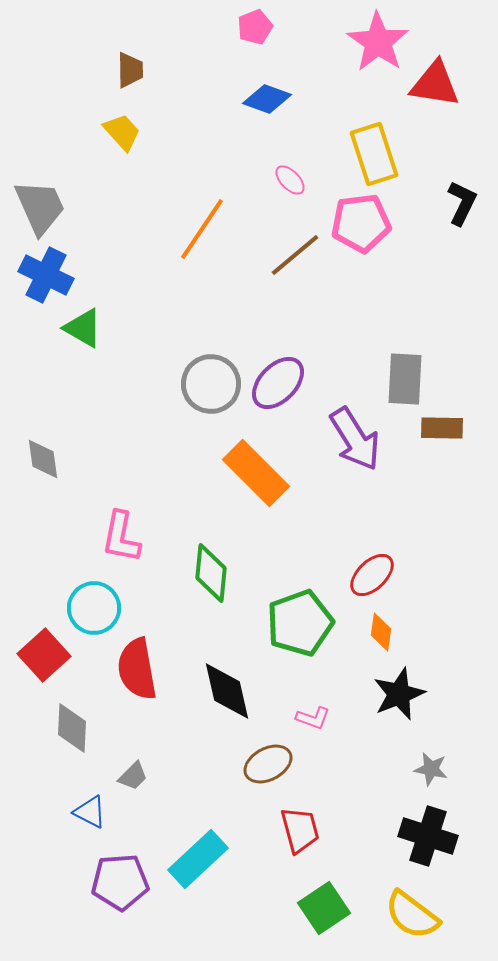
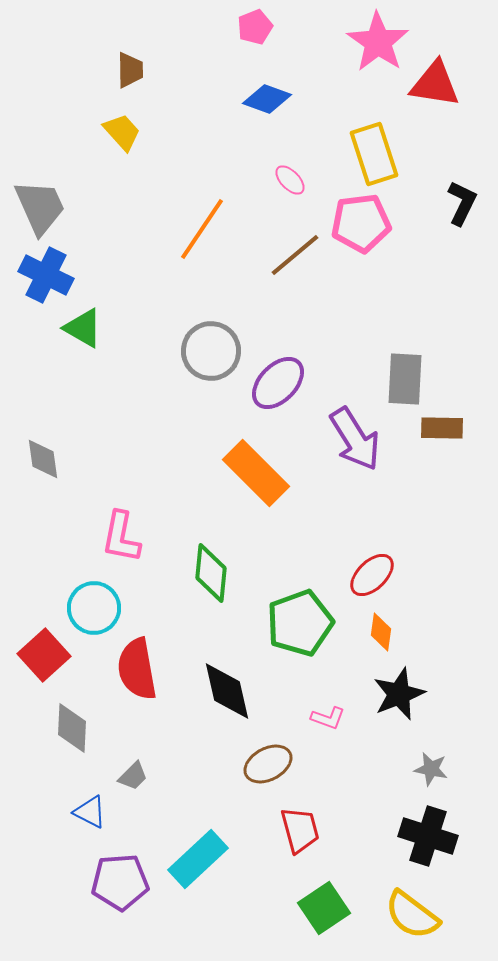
gray circle at (211, 384): moved 33 px up
pink L-shape at (313, 718): moved 15 px right
